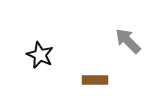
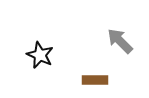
gray arrow: moved 8 px left
